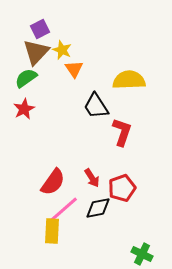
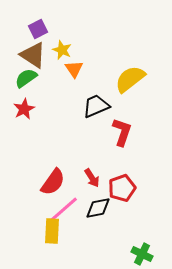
purple square: moved 2 px left
brown triangle: moved 3 px left, 3 px down; rotated 40 degrees counterclockwise
yellow semicircle: moved 1 px right, 1 px up; rotated 36 degrees counterclockwise
black trapezoid: rotated 100 degrees clockwise
